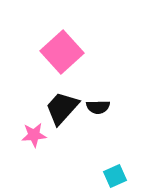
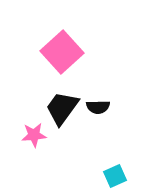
black trapezoid: rotated 6 degrees counterclockwise
